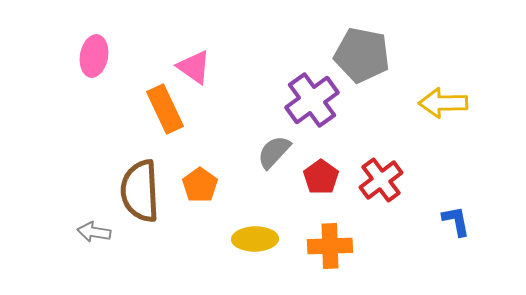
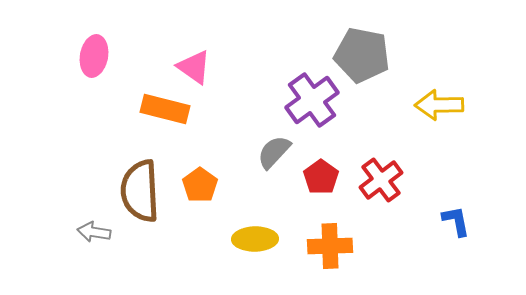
yellow arrow: moved 4 px left, 2 px down
orange rectangle: rotated 51 degrees counterclockwise
